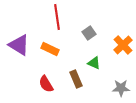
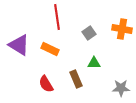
orange cross: moved 1 px left, 16 px up; rotated 36 degrees counterclockwise
green triangle: rotated 24 degrees counterclockwise
